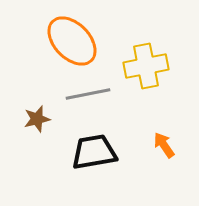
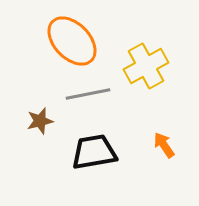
yellow cross: rotated 18 degrees counterclockwise
brown star: moved 3 px right, 2 px down
